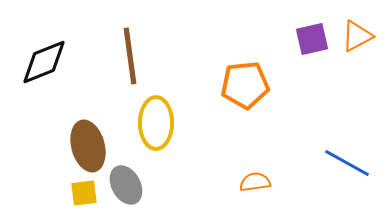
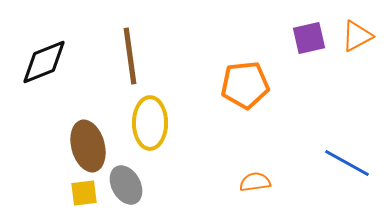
purple square: moved 3 px left, 1 px up
yellow ellipse: moved 6 px left
